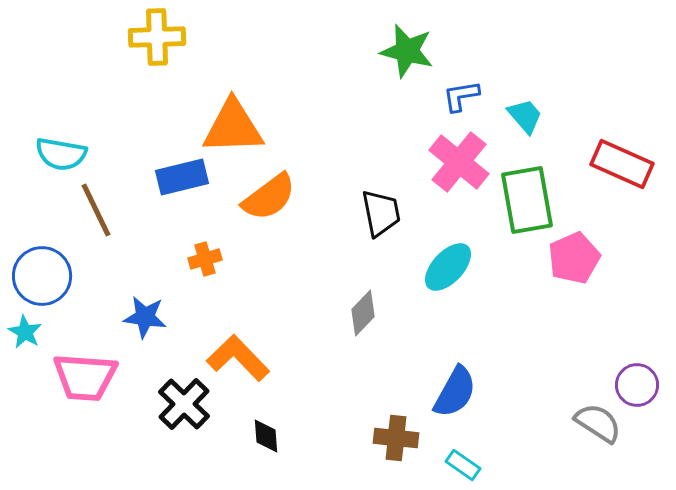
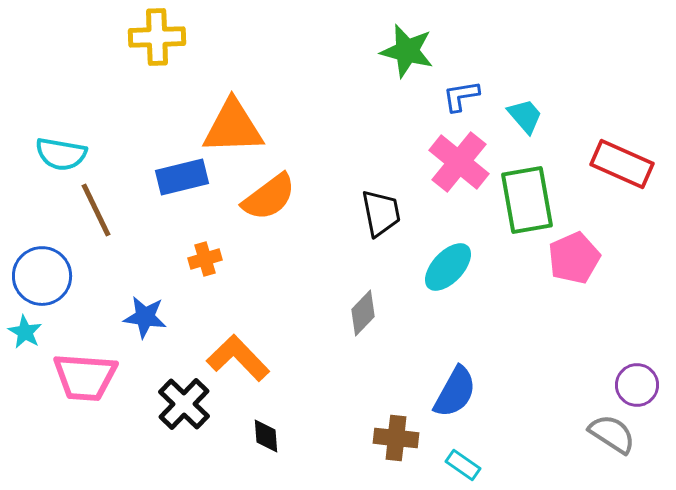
gray semicircle: moved 14 px right, 11 px down
